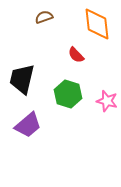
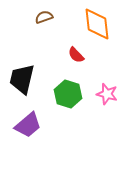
pink star: moved 7 px up
